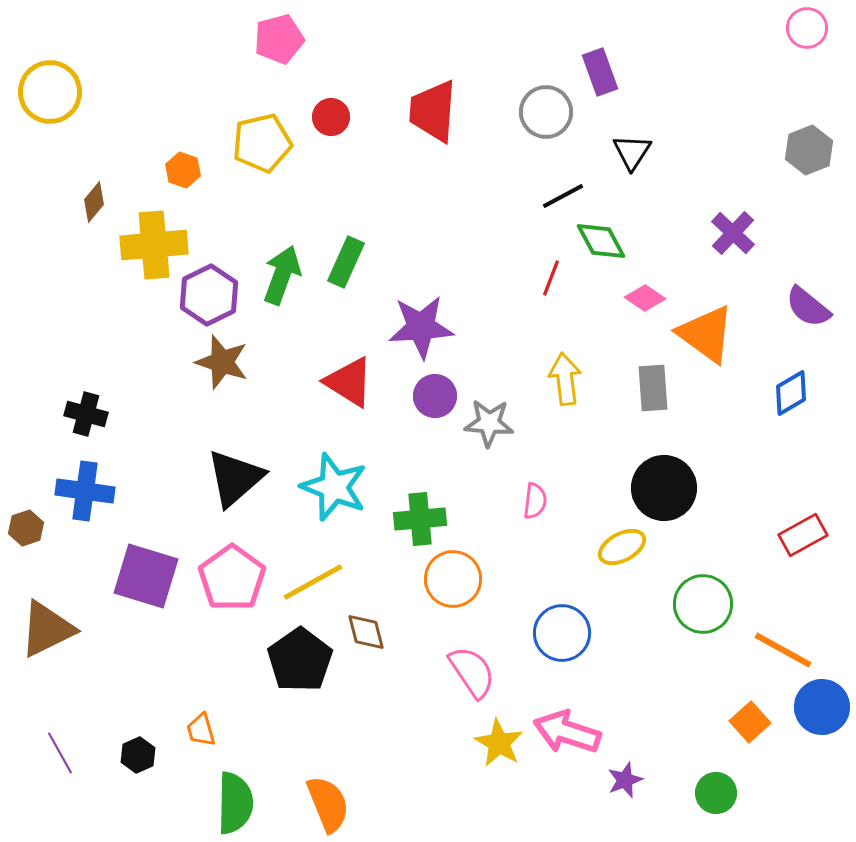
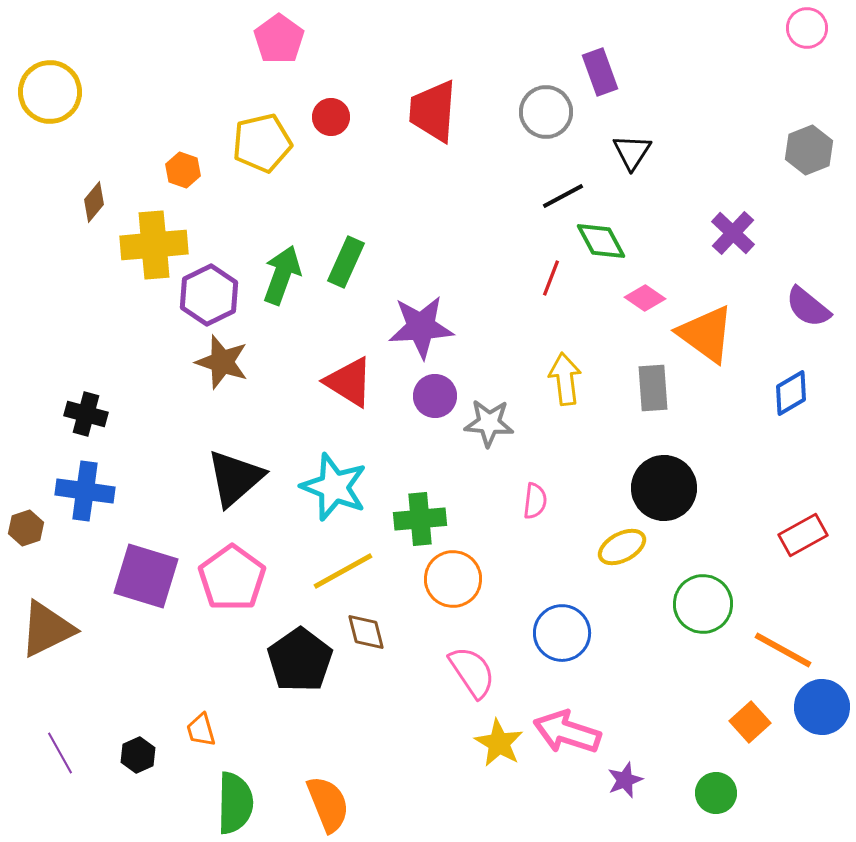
pink pentagon at (279, 39): rotated 21 degrees counterclockwise
yellow line at (313, 582): moved 30 px right, 11 px up
